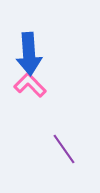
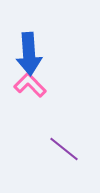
purple line: rotated 16 degrees counterclockwise
